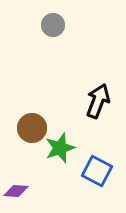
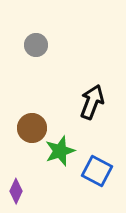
gray circle: moved 17 px left, 20 px down
black arrow: moved 6 px left, 1 px down
green star: moved 3 px down
purple diamond: rotated 70 degrees counterclockwise
